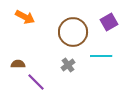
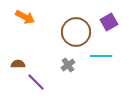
brown circle: moved 3 px right
